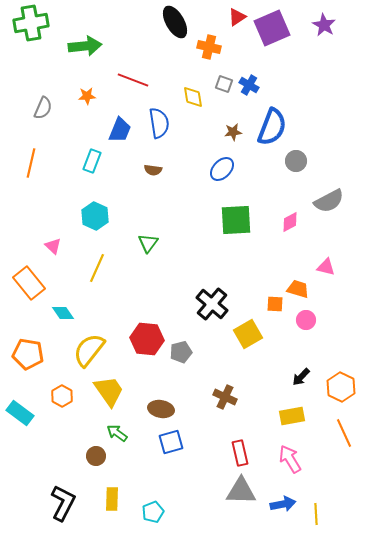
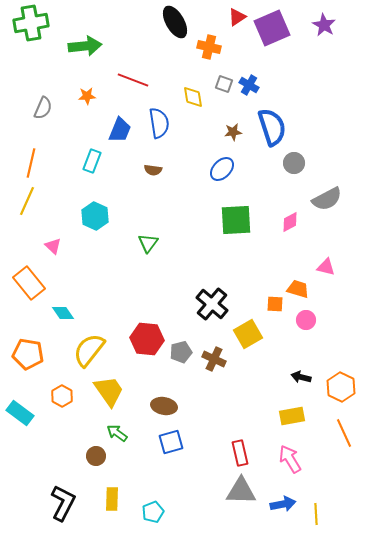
blue semicircle at (272, 127): rotated 39 degrees counterclockwise
gray circle at (296, 161): moved 2 px left, 2 px down
gray semicircle at (329, 201): moved 2 px left, 2 px up
yellow line at (97, 268): moved 70 px left, 67 px up
black arrow at (301, 377): rotated 60 degrees clockwise
brown cross at (225, 397): moved 11 px left, 38 px up
brown ellipse at (161, 409): moved 3 px right, 3 px up
